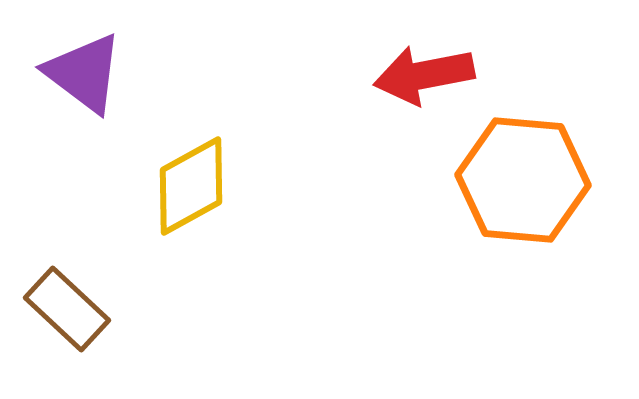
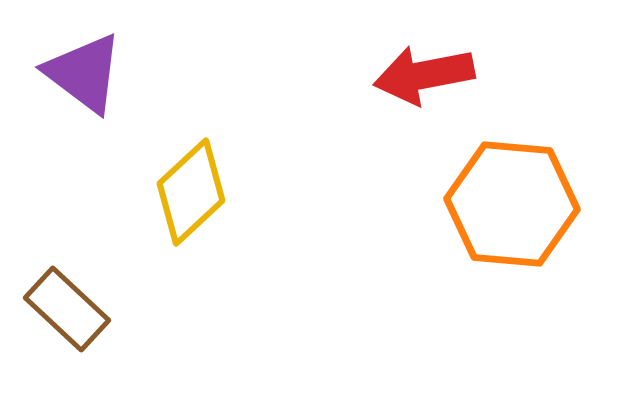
orange hexagon: moved 11 px left, 24 px down
yellow diamond: moved 6 px down; rotated 14 degrees counterclockwise
